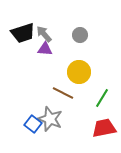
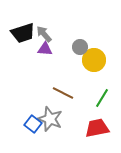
gray circle: moved 12 px down
yellow circle: moved 15 px right, 12 px up
red trapezoid: moved 7 px left
